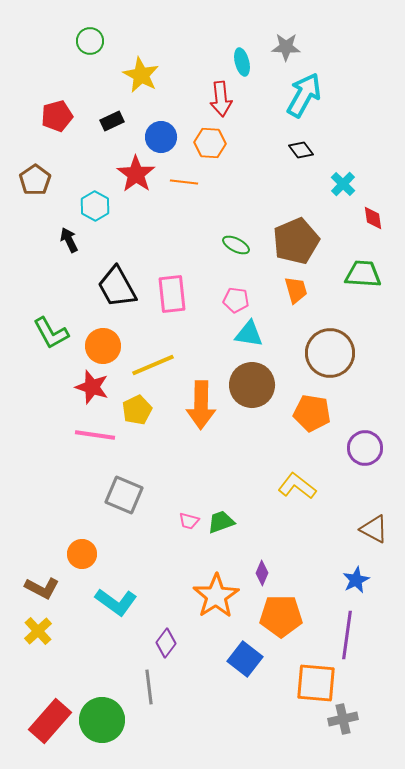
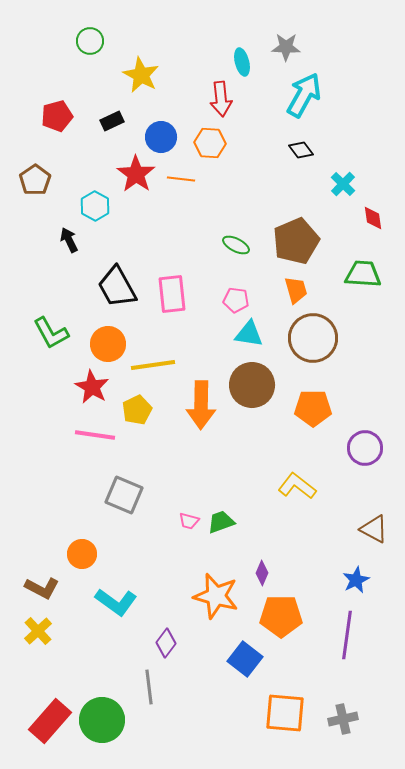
orange line at (184, 182): moved 3 px left, 3 px up
orange circle at (103, 346): moved 5 px right, 2 px up
brown circle at (330, 353): moved 17 px left, 15 px up
yellow line at (153, 365): rotated 15 degrees clockwise
red star at (92, 387): rotated 12 degrees clockwise
orange pentagon at (312, 413): moved 1 px right, 5 px up; rotated 9 degrees counterclockwise
orange star at (216, 596): rotated 24 degrees counterclockwise
orange square at (316, 683): moved 31 px left, 30 px down
